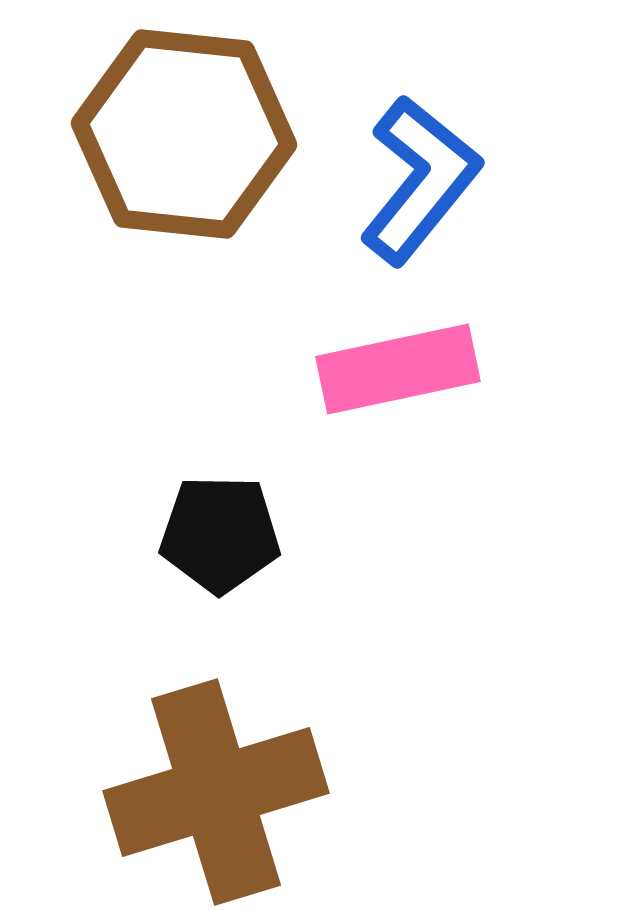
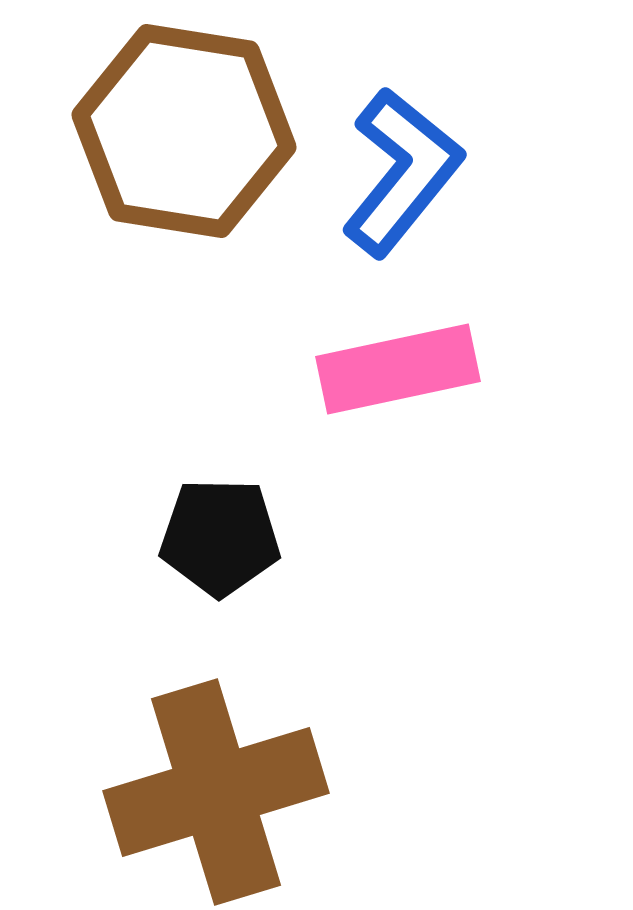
brown hexagon: moved 3 px up; rotated 3 degrees clockwise
blue L-shape: moved 18 px left, 8 px up
black pentagon: moved 3 px down
